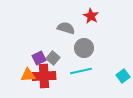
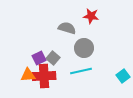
red star: rotated 21 degrees counterclockwise
gray semicircle: moved 1 px right
